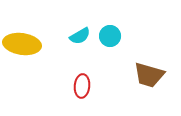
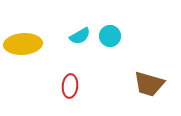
yellow ellipse: moved 1 px right; rotated 12 degrees counterclockwise
brown trapezoid: moved 9 px down
red ellipse: moved 12 px left
